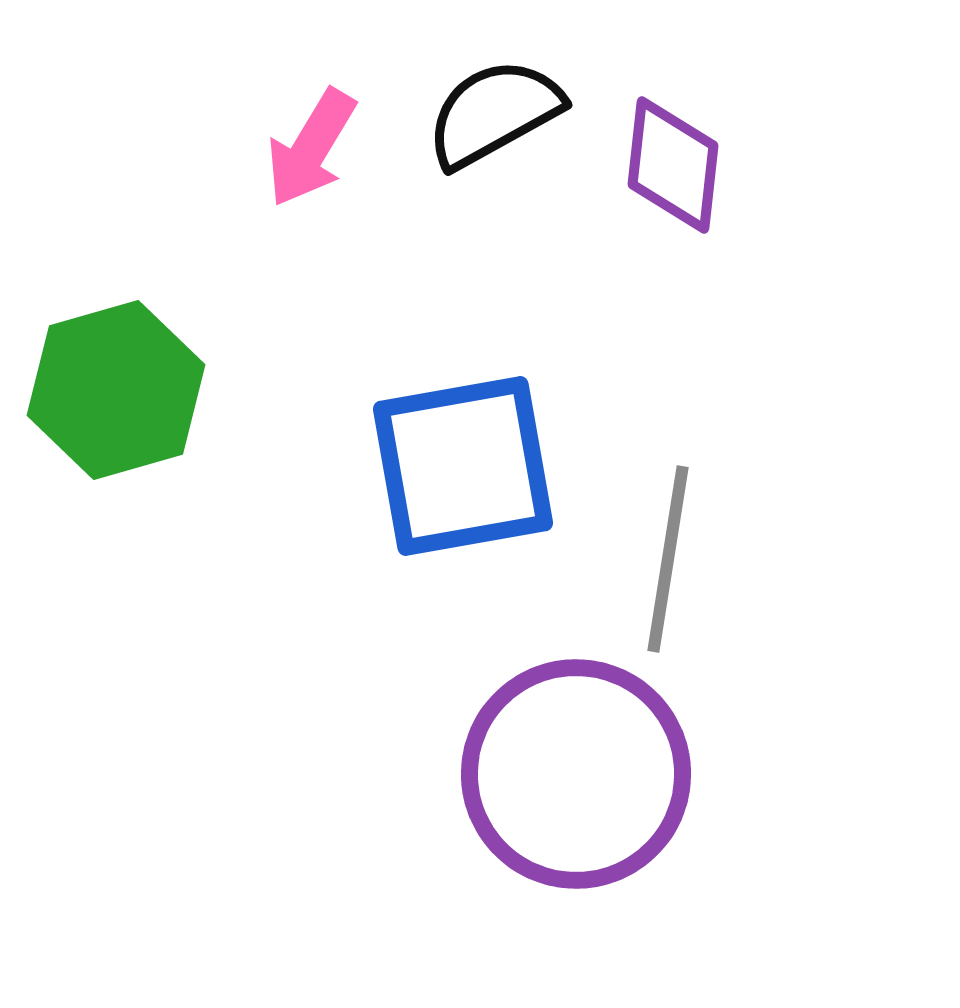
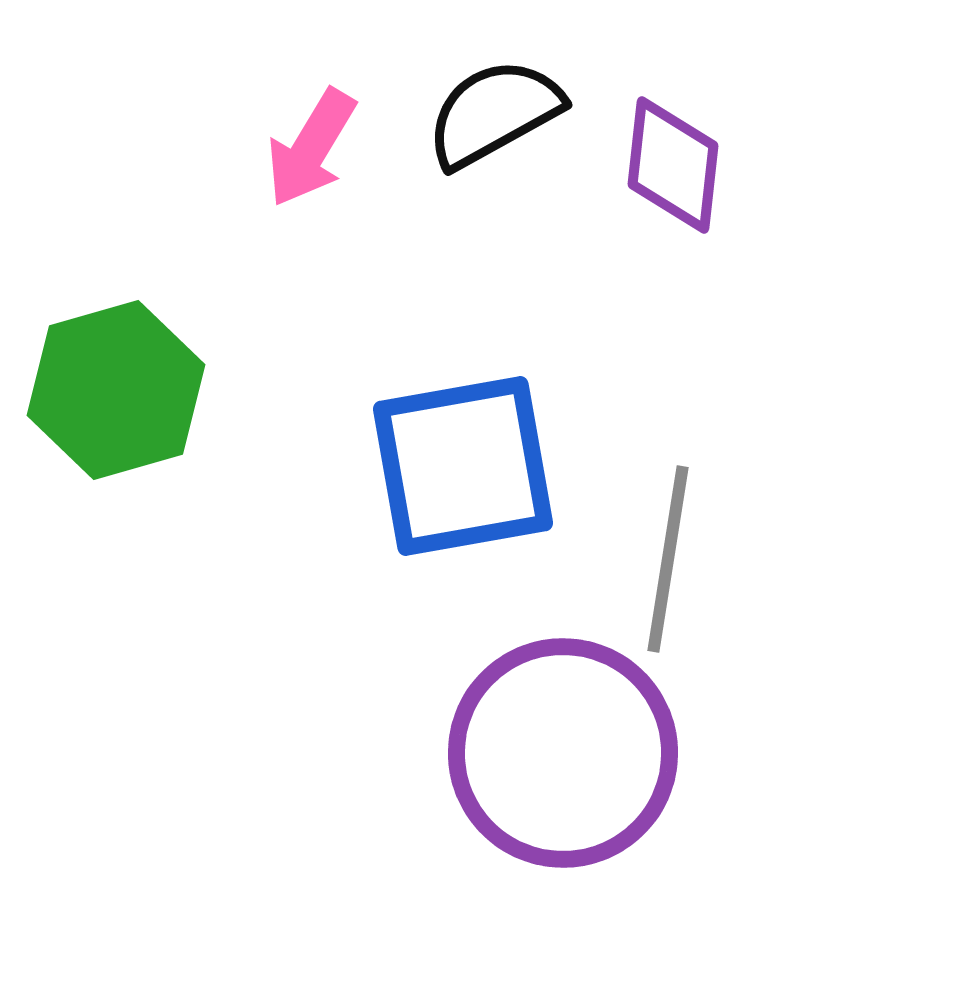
purple circle: moved 13 px left, 21 px up
